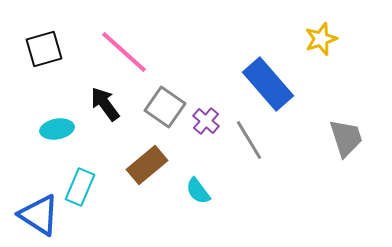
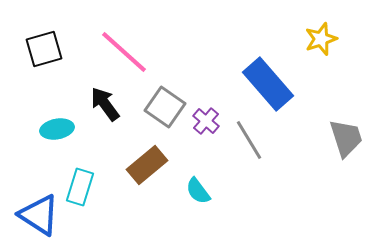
cyan rectangle: rotated 6 degrees counterclockwise
